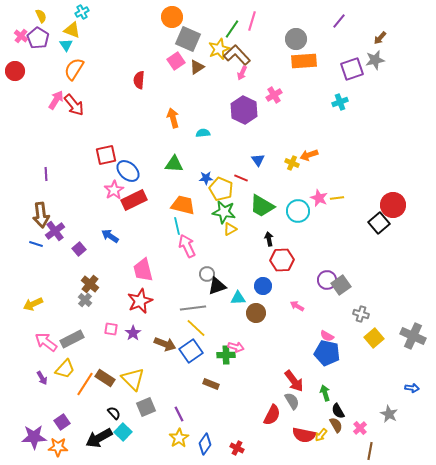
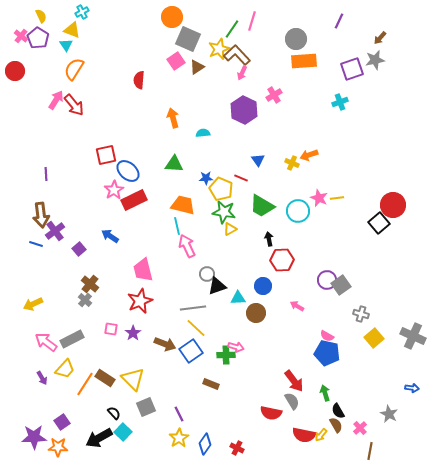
purple line at (339, 21): rotated 14 degrees counterclockwise
red semicircle at (272, 415): moved 1 px left, 2 px up; rotated 75 degrees clockwise
